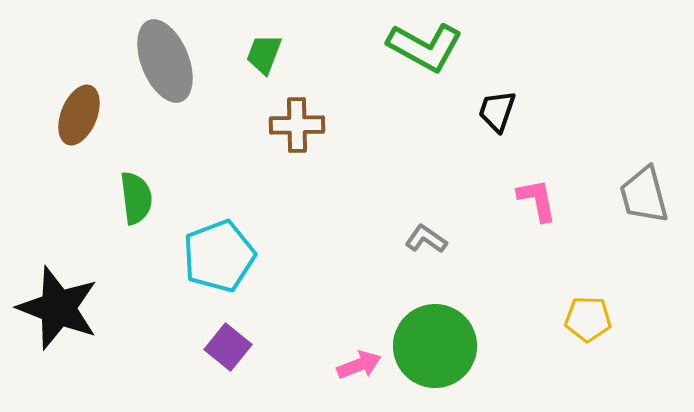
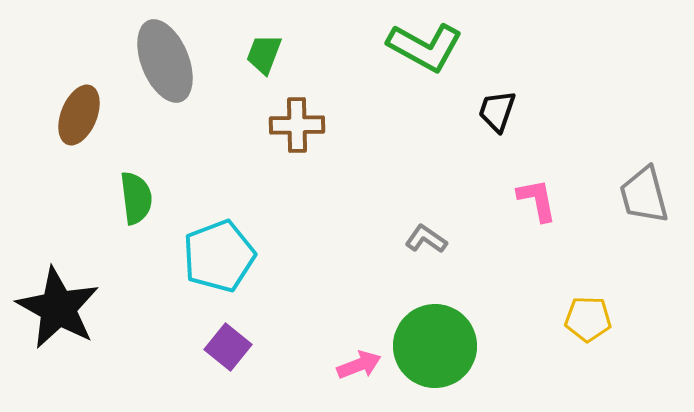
black star: rotated 8 degrees clockwise
